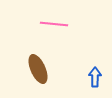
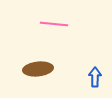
brown ellipse: rotated 72 degrees counterclockwise
